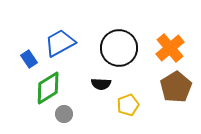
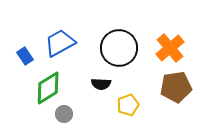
blue rectangle: moved 4 px left, 3 px up
brown pentagon: rotated 24 degrees clockwise
